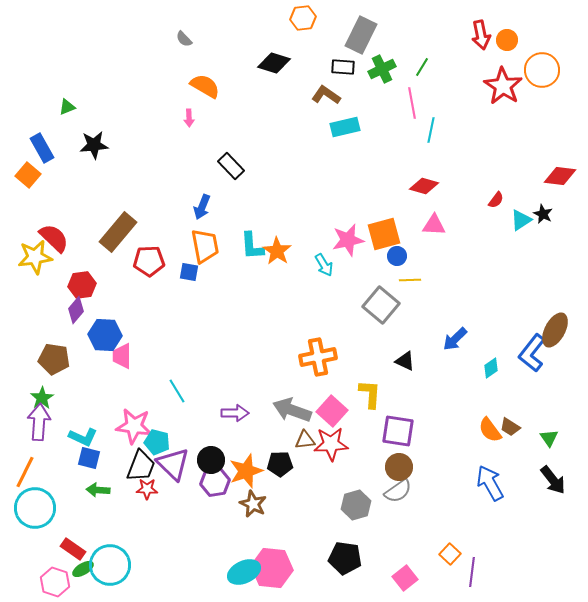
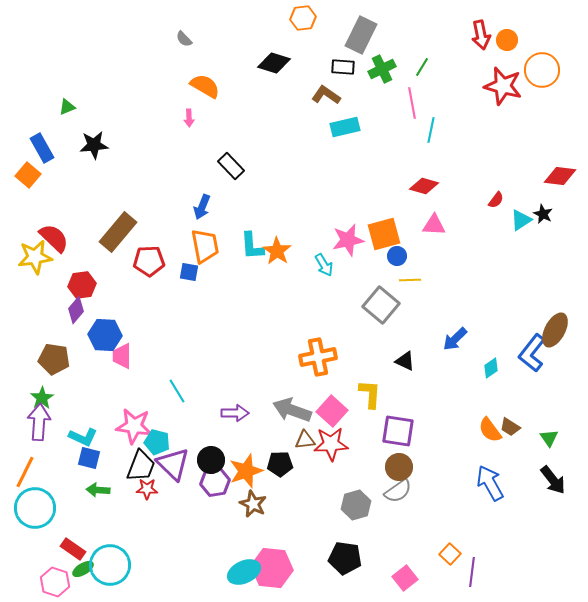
red star at (503, 86): rotated 18 degrees counterclockwise
